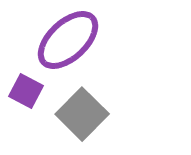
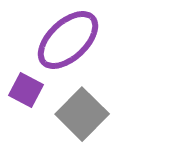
purple square: moved 1 px up
